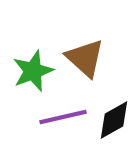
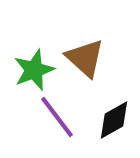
green star: moved 1 px right, 1 px up
purple line: moved 6 px left; rotated 66 degrees clockwise
